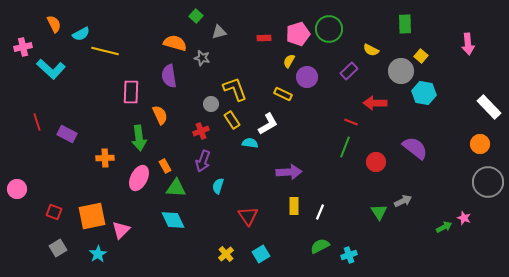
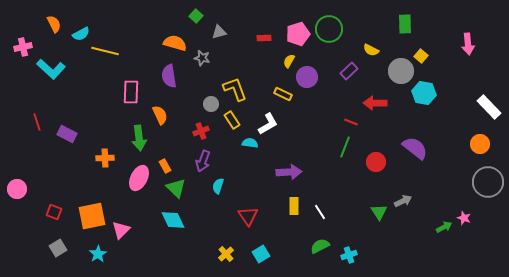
green triangle at (176, 188): rotated 40 degrees clockwise
white line at (320, 212): rotated 56 degrees counterclockwise
